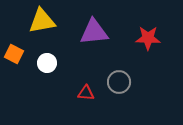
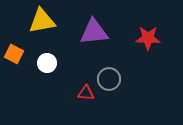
gray circle: moved 10 px left, 3 px up
